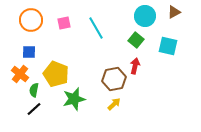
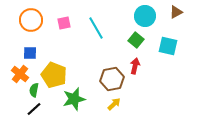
brown triangle: moved 2 px right
blue square: moved 1 px right, 1 px down
yellow pentagon: moved 2 px left, 1 px down
brown hexagon: moved 2 px left
